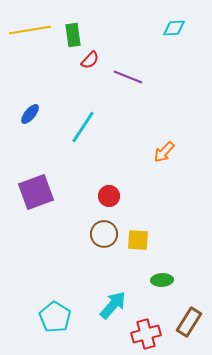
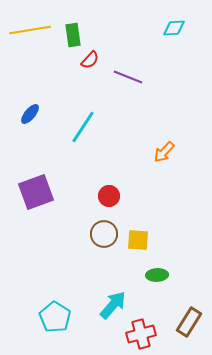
green ellipse: moved 5 px left, 5 px up
red cross: moved 5 px left
